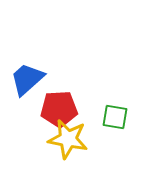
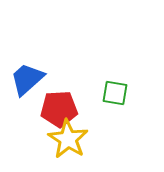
green square: moved 24 px up
yellow star: rotated 21 degrees clockwise
